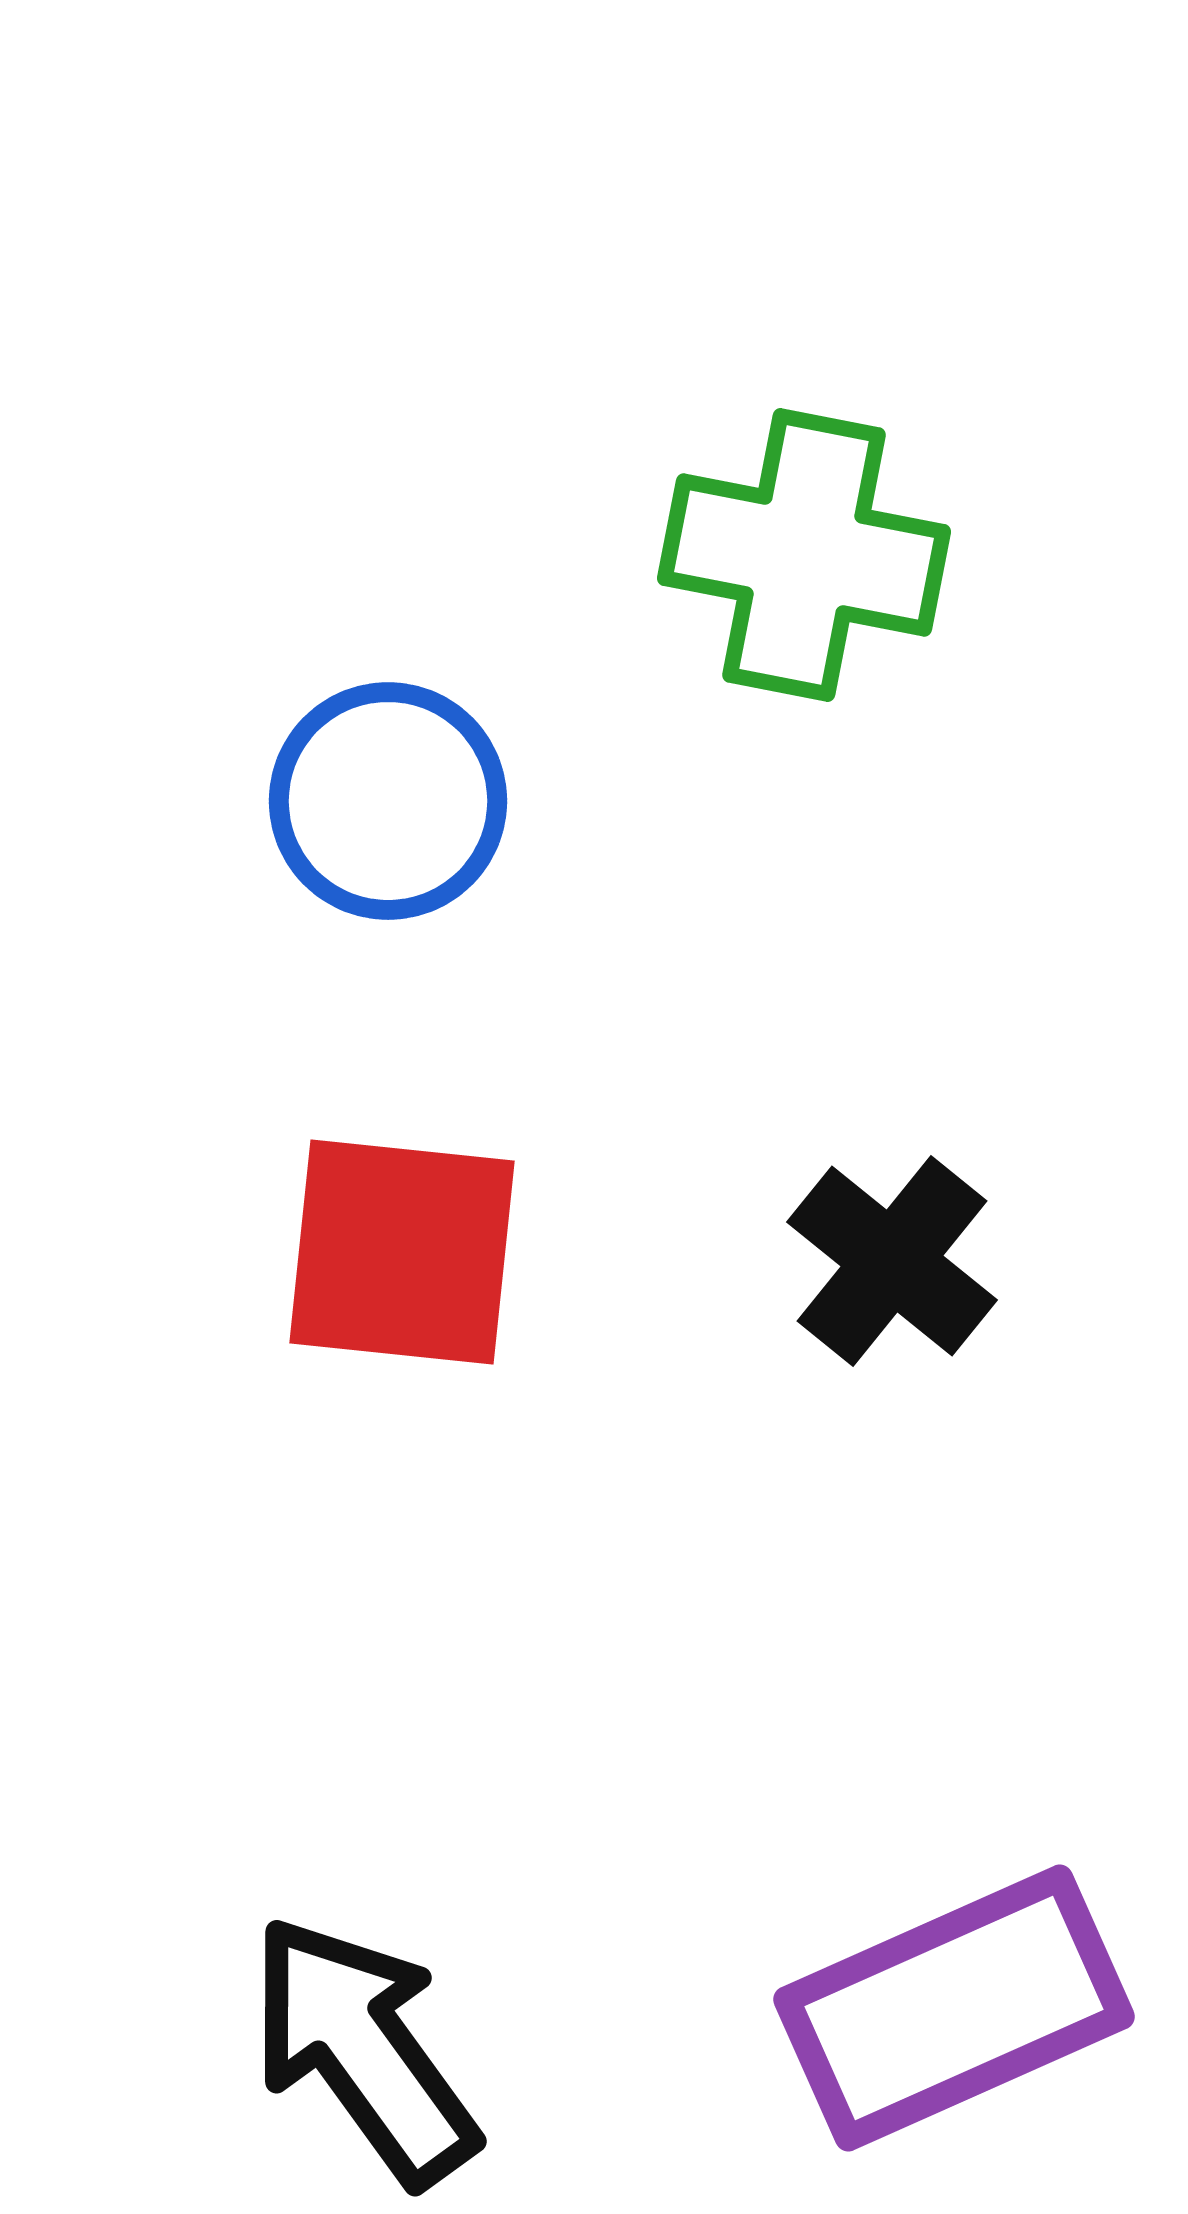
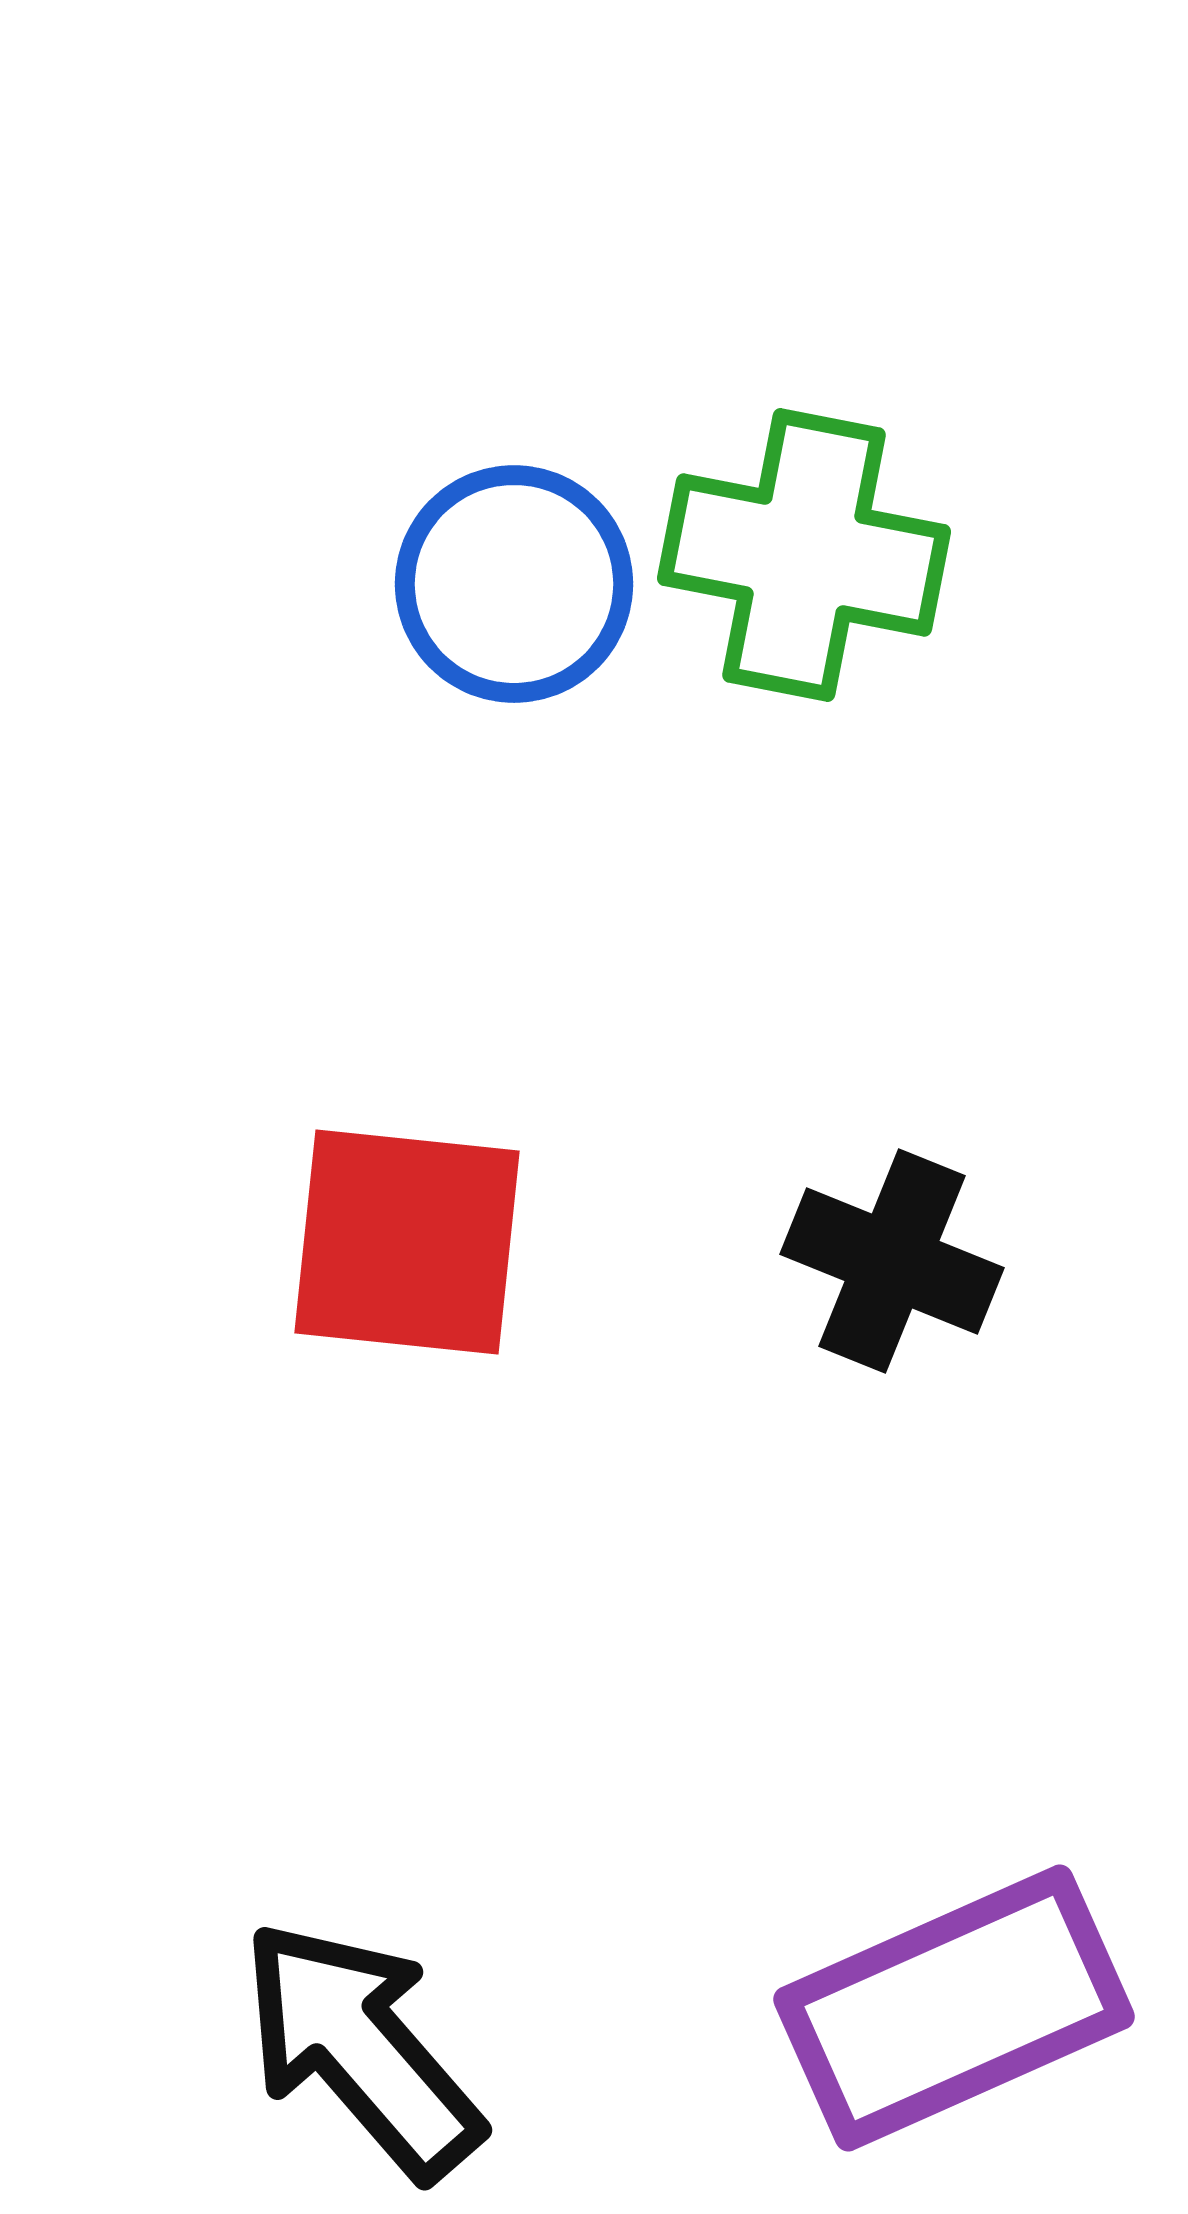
blue circle: moved 126 px right, 217 px up
red square: moved 5 px right, 10 px up
black cross: rotated 17 degrees counterclockwise
black arrow: moved 2 px left, 1 px up; rotated 5 degrees counterclockwise
